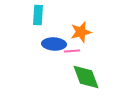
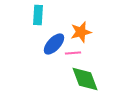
blue ellipse: rotated 50 degrees counterclockwise
pink line: moved 1 px right, 2 px down
green diamond: moved 1 px left, 2 px down
